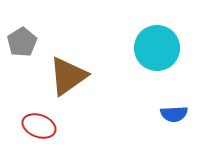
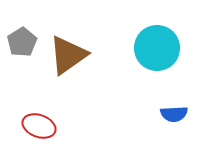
brown triangle: moved 21 px up
